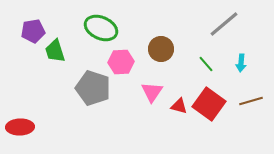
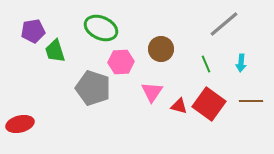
green line: rotated 18 degrees clockwise
brown line: rotated 15 degrees clockwise
red ellipse: moved 3 px up; rotated 12 degrees counterclockwise
